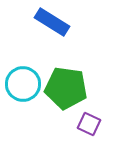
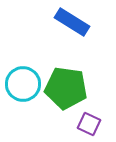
blue rectangle: moved 20 px right
